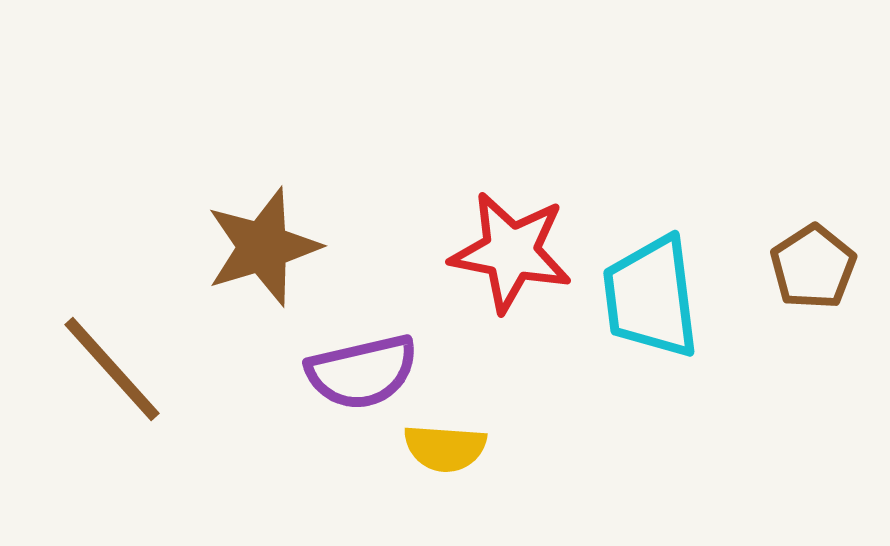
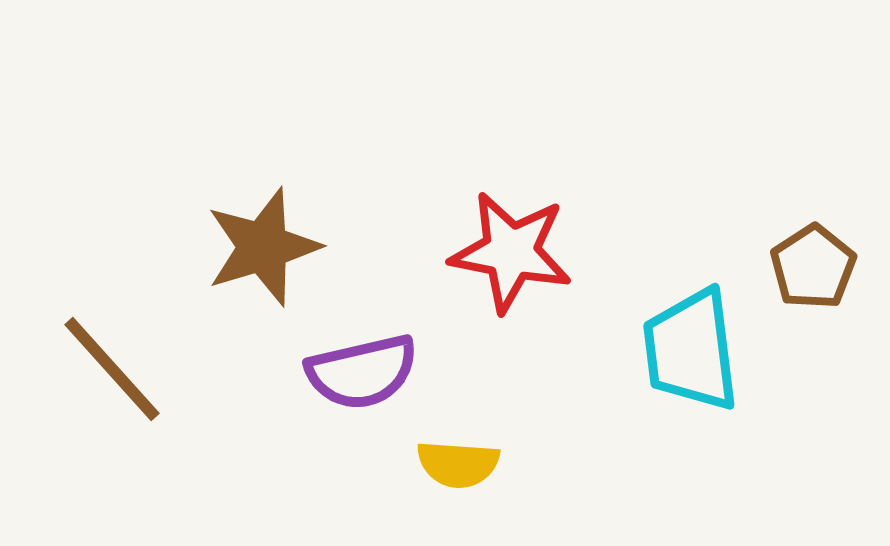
cyan trapezoid: moved 40 px right, 53 px down
yellow semicircle: moved 13 px right, 16 px down
